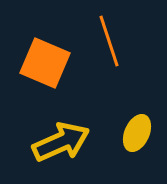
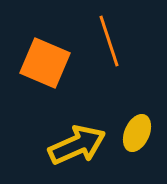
yellow arrow: moved 16 px right, 3 px down
